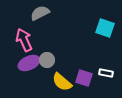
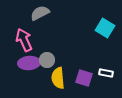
cyan square: rotated 12 degrees clockwise
purple ellipse: rotated 20 degrees clockwise
yellow semicircle: moved 4 px left, 4 px up; rotated 45 degrees clockwise
